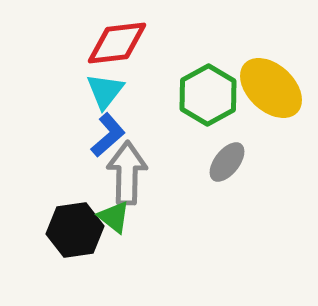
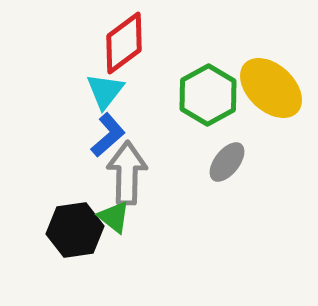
red diamond: moved 7 px right; rotated 30 degrees counterclockwise
